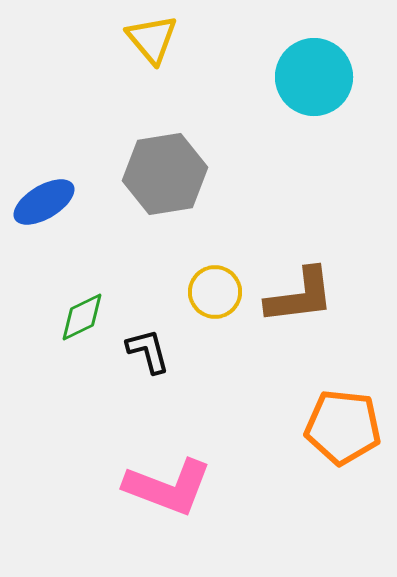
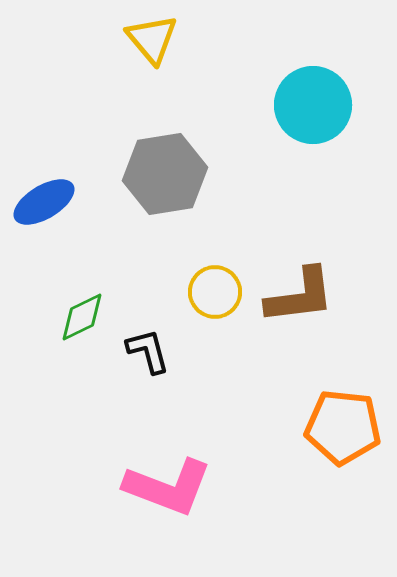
cyan circle: moved 1 px left, 28 px down
